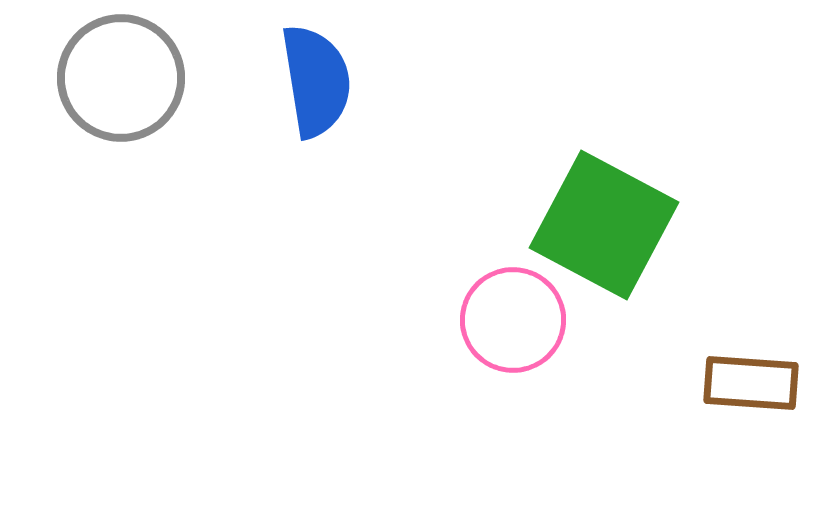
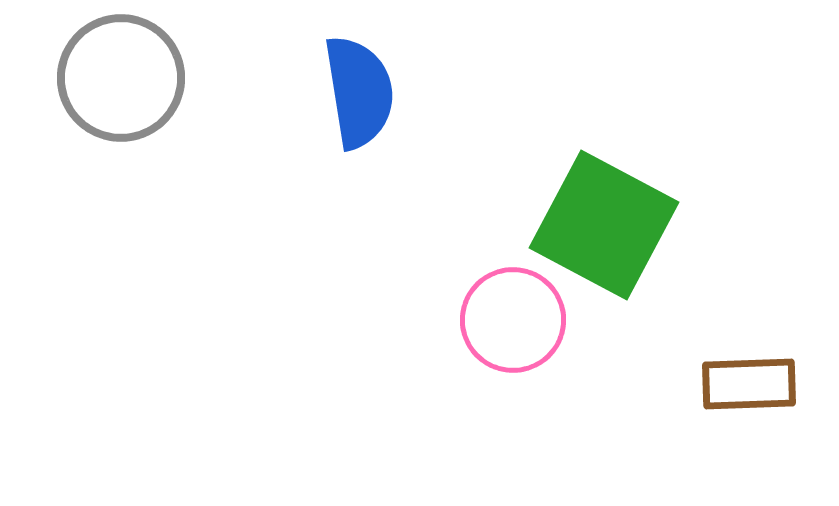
blue semicircle: moved 43 px right, 11 px down
brown rectangle: moved 2 px left, 1 px down; rotated 6 degrees counterclockwise
